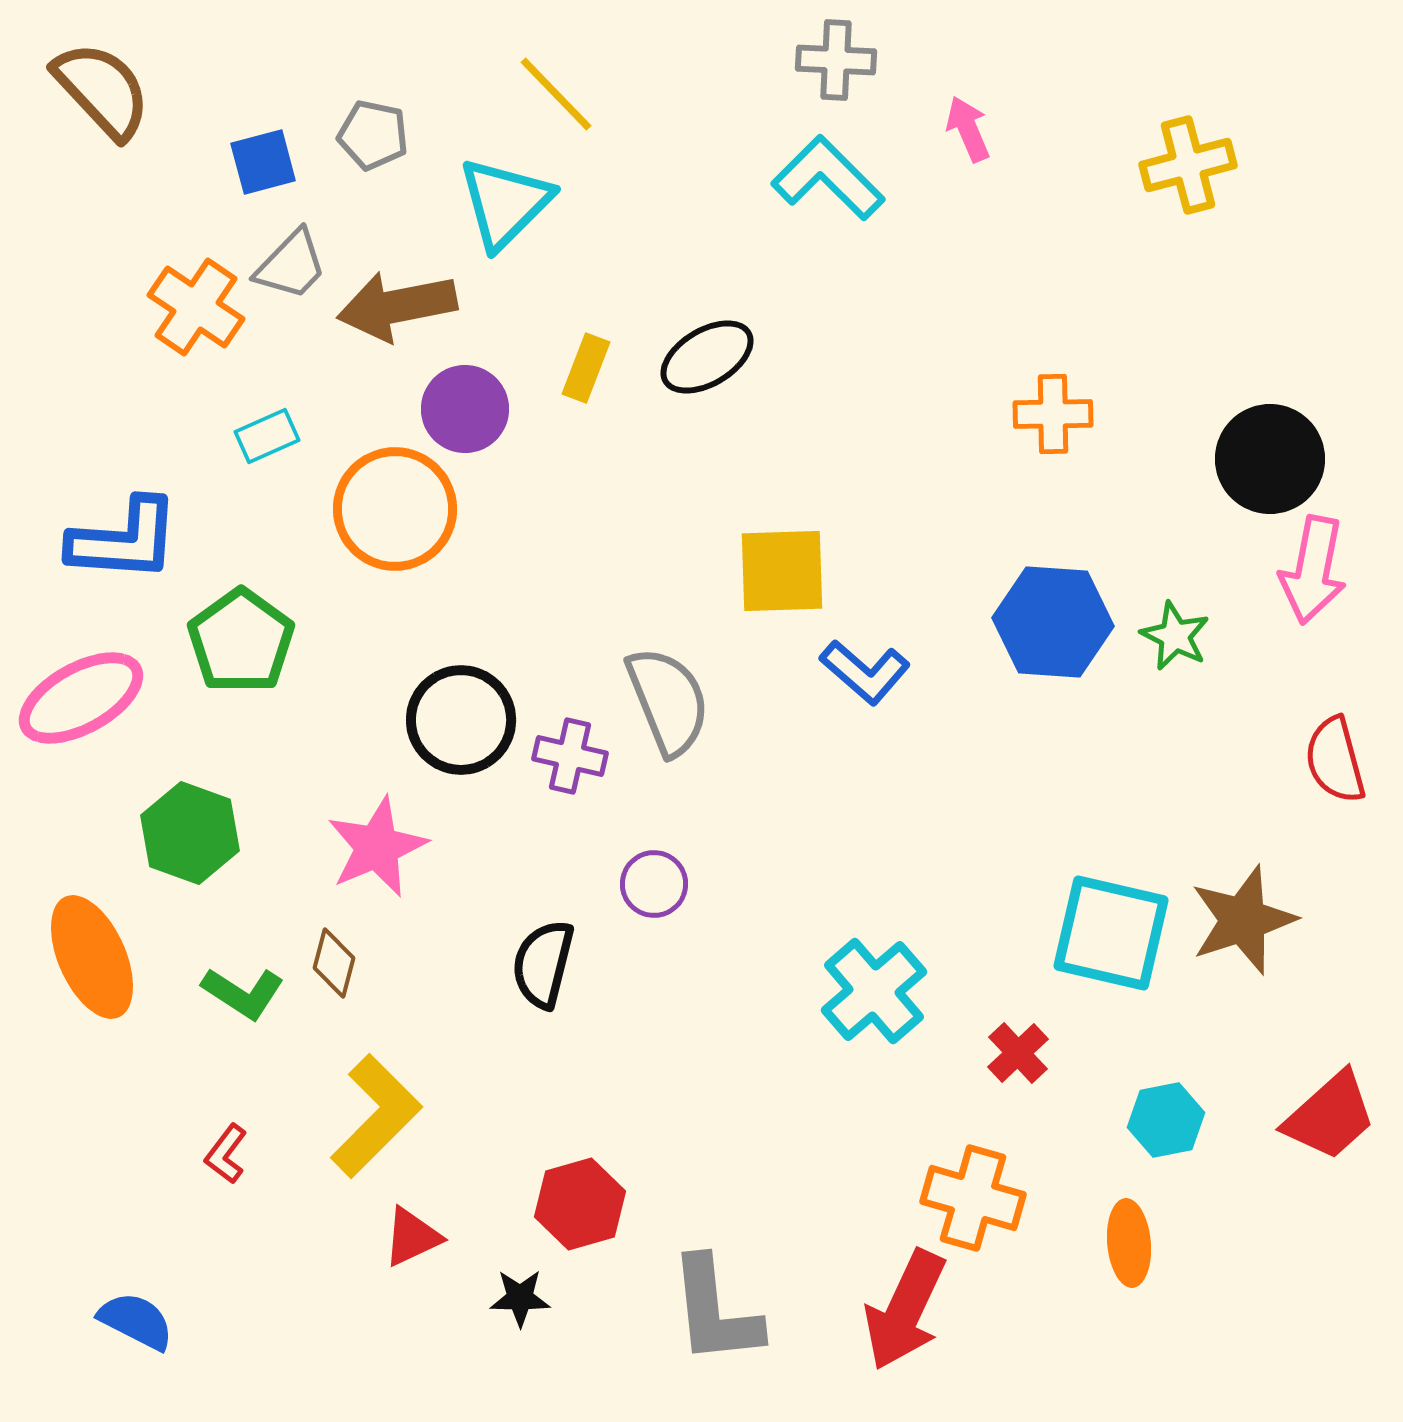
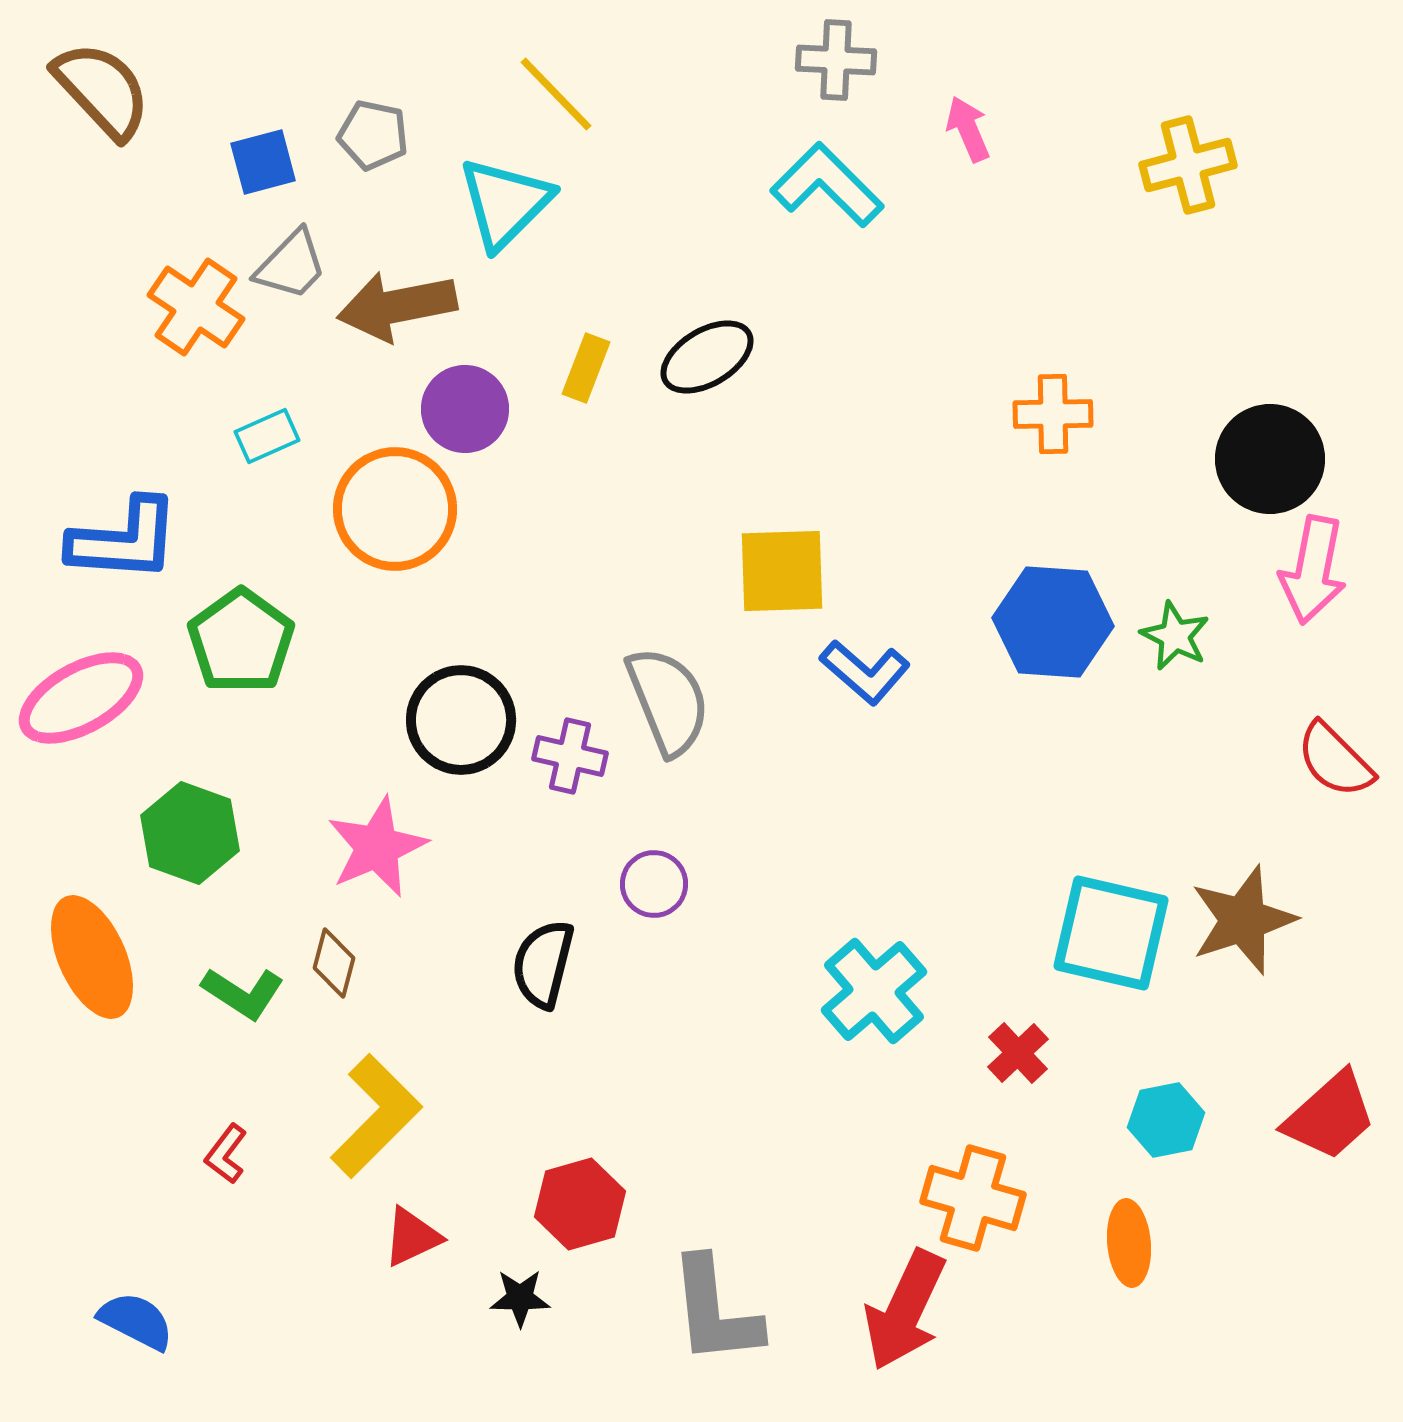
cyan L-shape at (828, 178): moved 1 px left, 7 px down
red semicircle at (1335, 760): rotated 30 degrees counterclockwise
